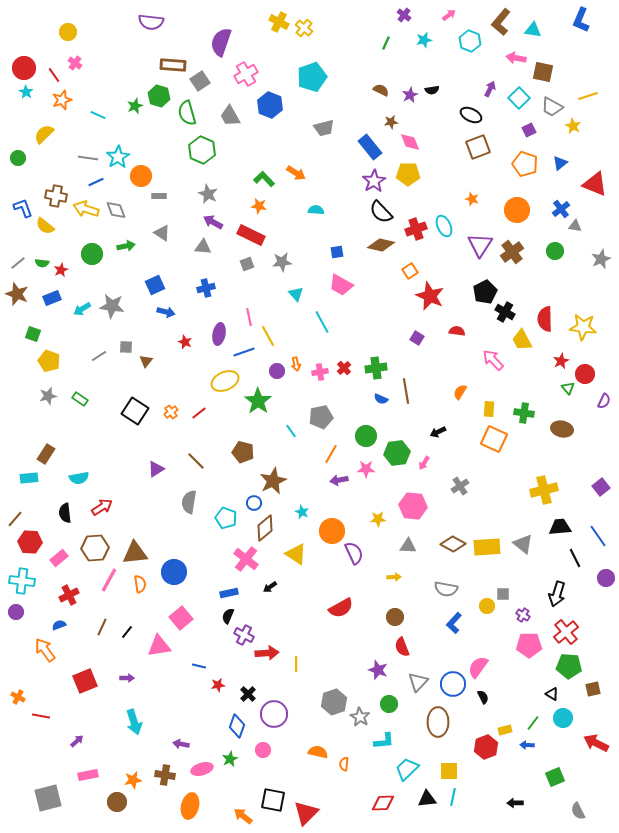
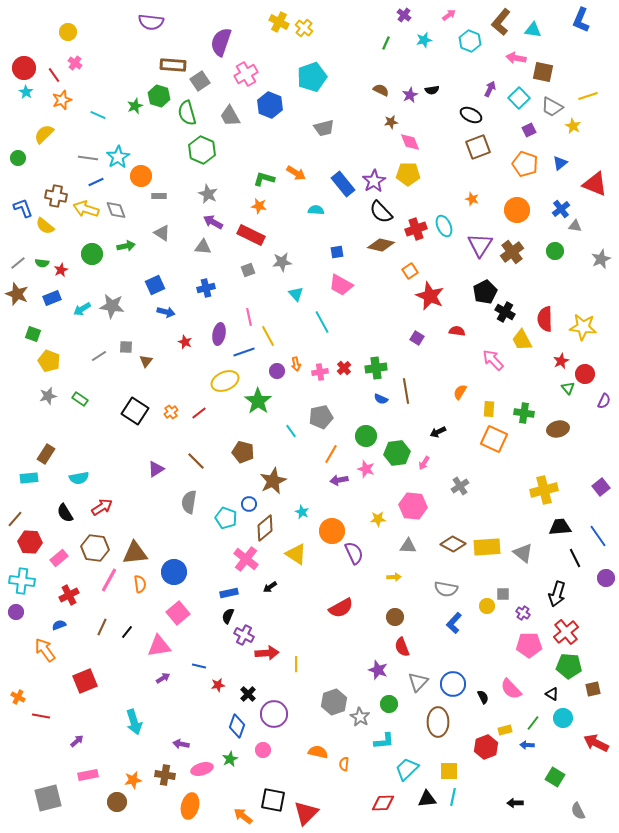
blue rectangle at (370, 147): moved 27 px left, 37 px down
green L-shape at (264, 179): rotated 30 degrees counterclockwise
gray square at (247, 264): moved 1 px right, 6 px down
brown ellipse at (562, 429): moved 4 px left; rotated 25 degrees counterclockwise
pink star at (366, 469): rotated 18 degrees clockwise
blue circle at (254, 503): moved 5 px left, 1 px down
black semicircle at (65, 513): rotated 24 degrees counterclockwise
gray triangle at (523, 544): moved 9 px down
brown hexagon at (95, 548): rotated 12 degrees clockwise
purple cross at (523, 615): moved 2 px up
pink square at (181, 618): moved 3 px left, 5 px up
pink semicircle at (478, 667): moved 33 px right, 22 px down; rotated 80 degrees counterclockwise
purple arrow at (127, 678): moved 36 px right; rotated 32 degrees counterclockwise
green square at (555, 777): rotated 36 degrees counterclockwise
